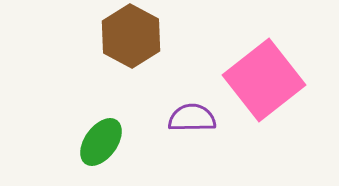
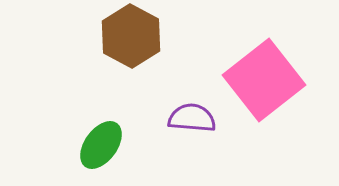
purple semicircle: rotated 6 degrees clockwise
green ellipse: moved 3 px down
